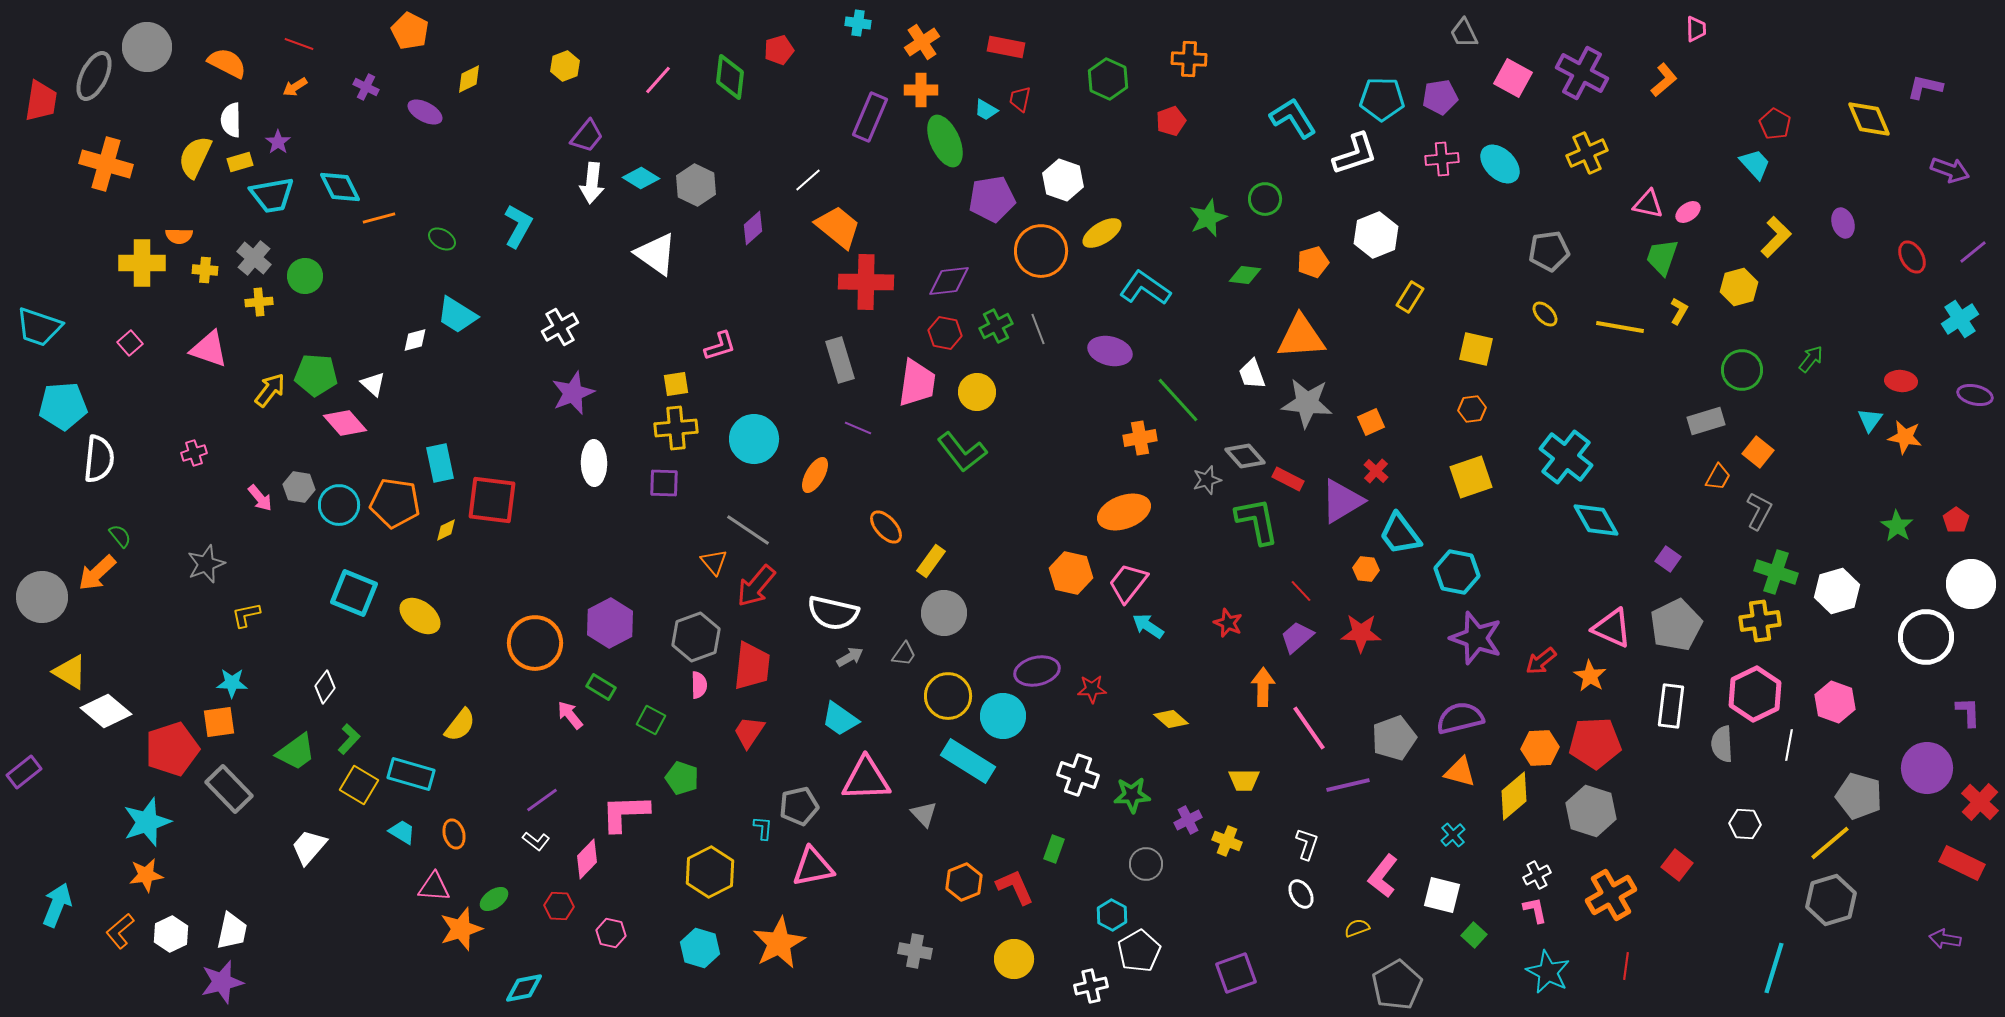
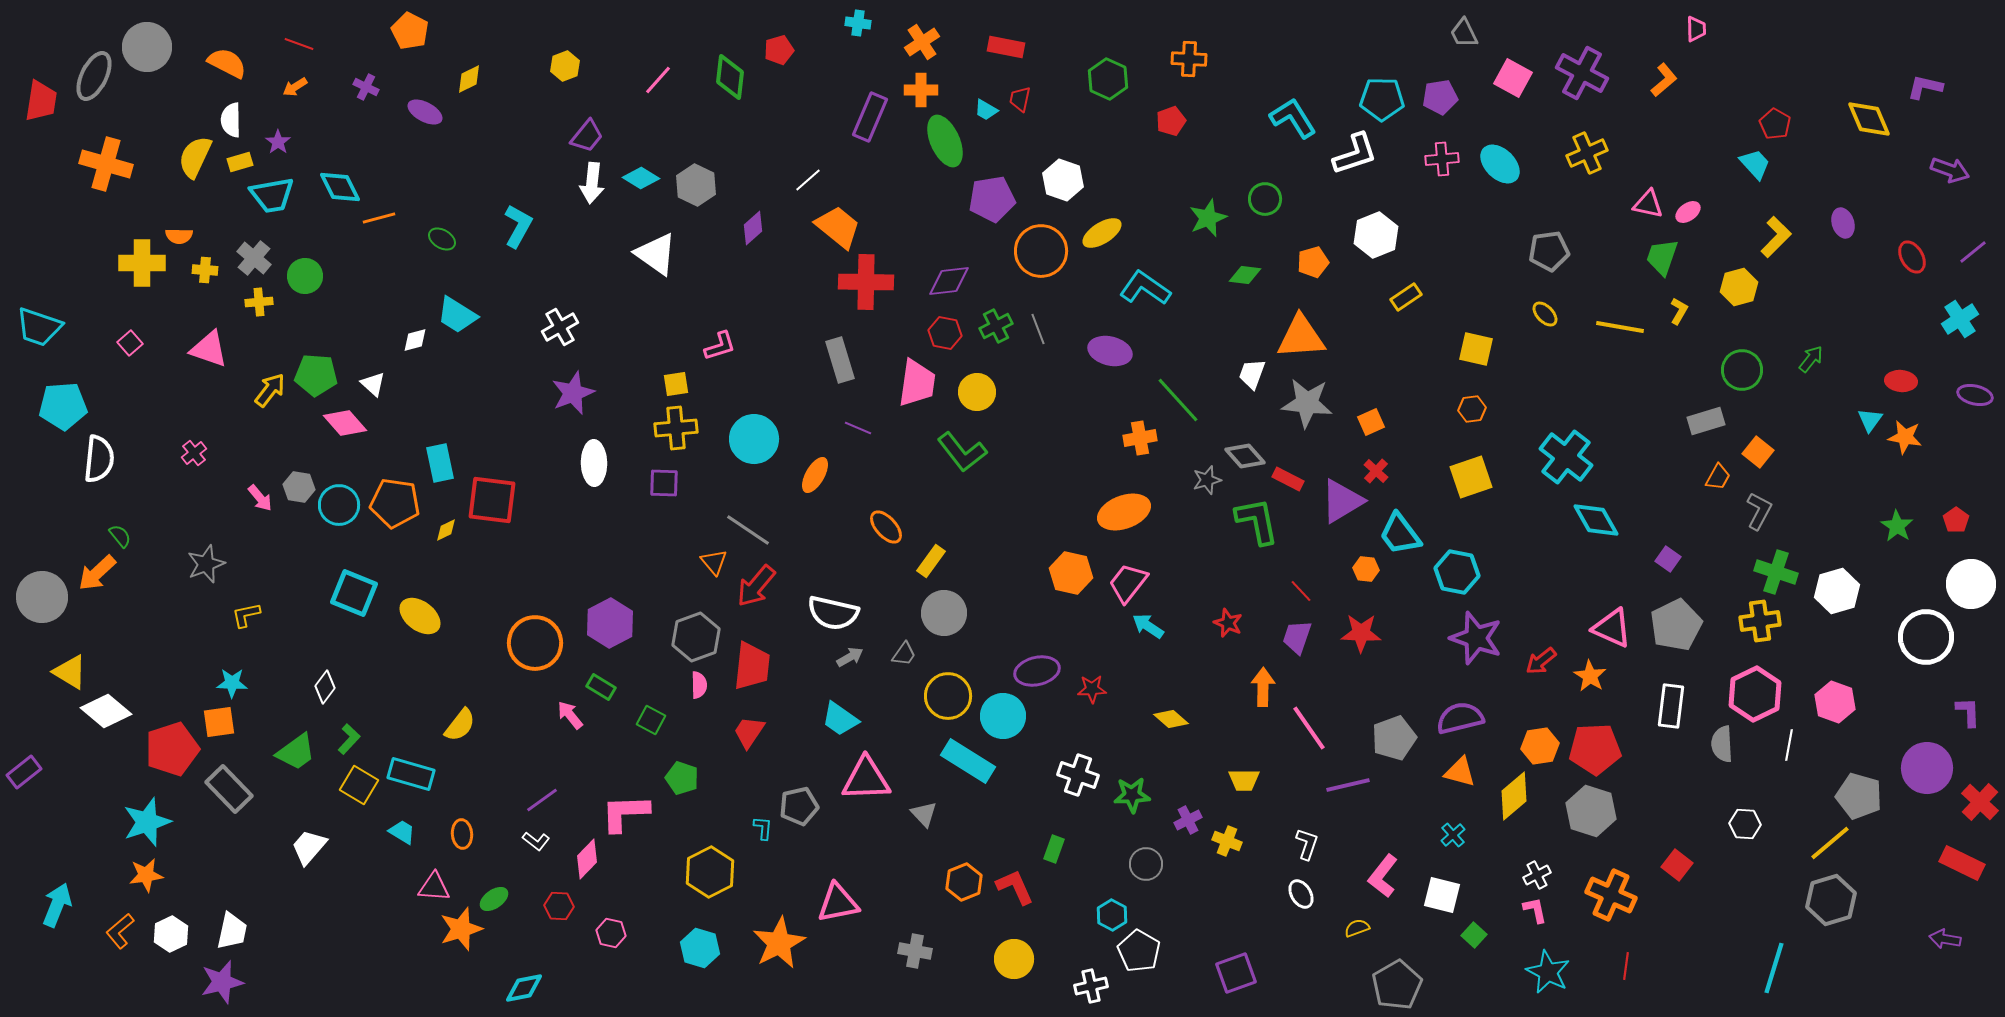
yellow rectangle at (1410, 297): moved 4 px left; rotated 24 degrees clockwise
white trapezoid at (1252, 374): rotated 40 degrees clockwise
pink cross at (194, 453): rotated 20 degrees counterclockwise
purple trapezoid at (1297, 637): rotated 30 degrees counterclockwise
red pentagon at (1595, 743): moved 6 px down
orange hexagon at (1540, 748): moved 2 px up; rotated 6 degrees counterclockwise
orange ellipse at (454, 834): moved 8 px right; rotated 12 degrees clockwise
pink triangle at (813, 867): moved 25 px right, 36 px down
orange cross at (1611, 895): rotated 36 degrees counterclockwise
white pentagon at (1139, 951): rotated 12 degrees counterclockwise
